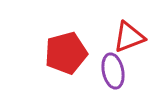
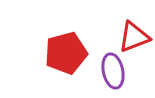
red triangle: moved 5 px right
